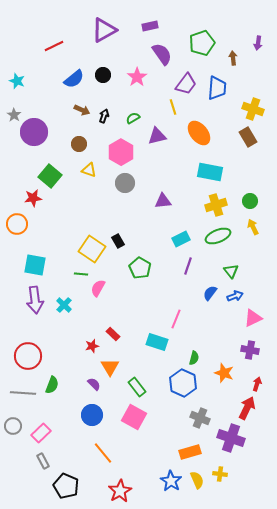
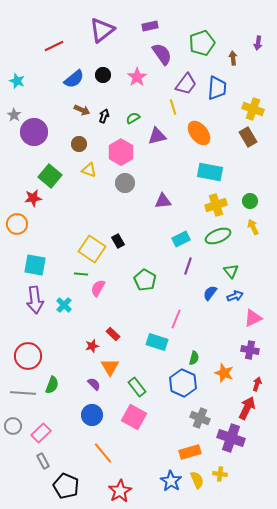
purple triangle at (104, 30): moved 2 px left; rotated 8 degrees counterclockwise
green pentagon at (140, 268): moved 5 px right, 12 px down
